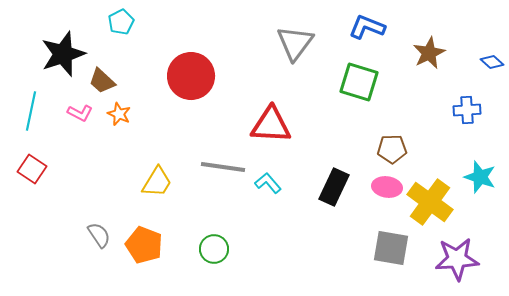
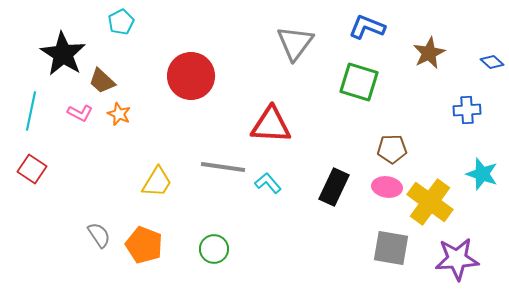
black star: rotated 21 degrees counterclockwise
cyan star: moved 2 px right, 3 px up
